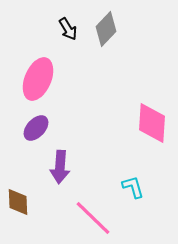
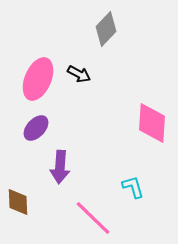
black arrow: moved 11 px right, 45 px down; rotated 30 degrees counterclockwise
